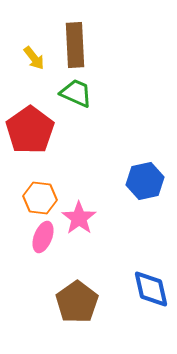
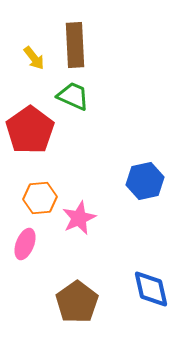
green trapezoid: moved 3 px left, 3 px down
orange hexagon: rotated 12 degrees counterclockwise
pink star: rotated 12 degrees clockwise
pink ellipse: moved 18 px left, 7 px down
